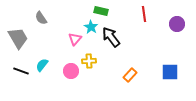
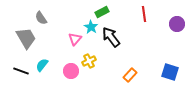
green rectangle: moved 1 px right, 1 px down; rotated 40 degrees counterclockwise
gray trapezoid: moved 8 px right
yellow cross: rotated 24 degrees counterclockwise
blue square: rotated 18 degrees clockwise
